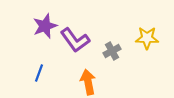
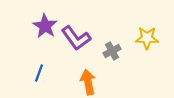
purple star: rotated 20 degrees counterclockwise
purple L-shape: moved 1 px right, 2 px up
